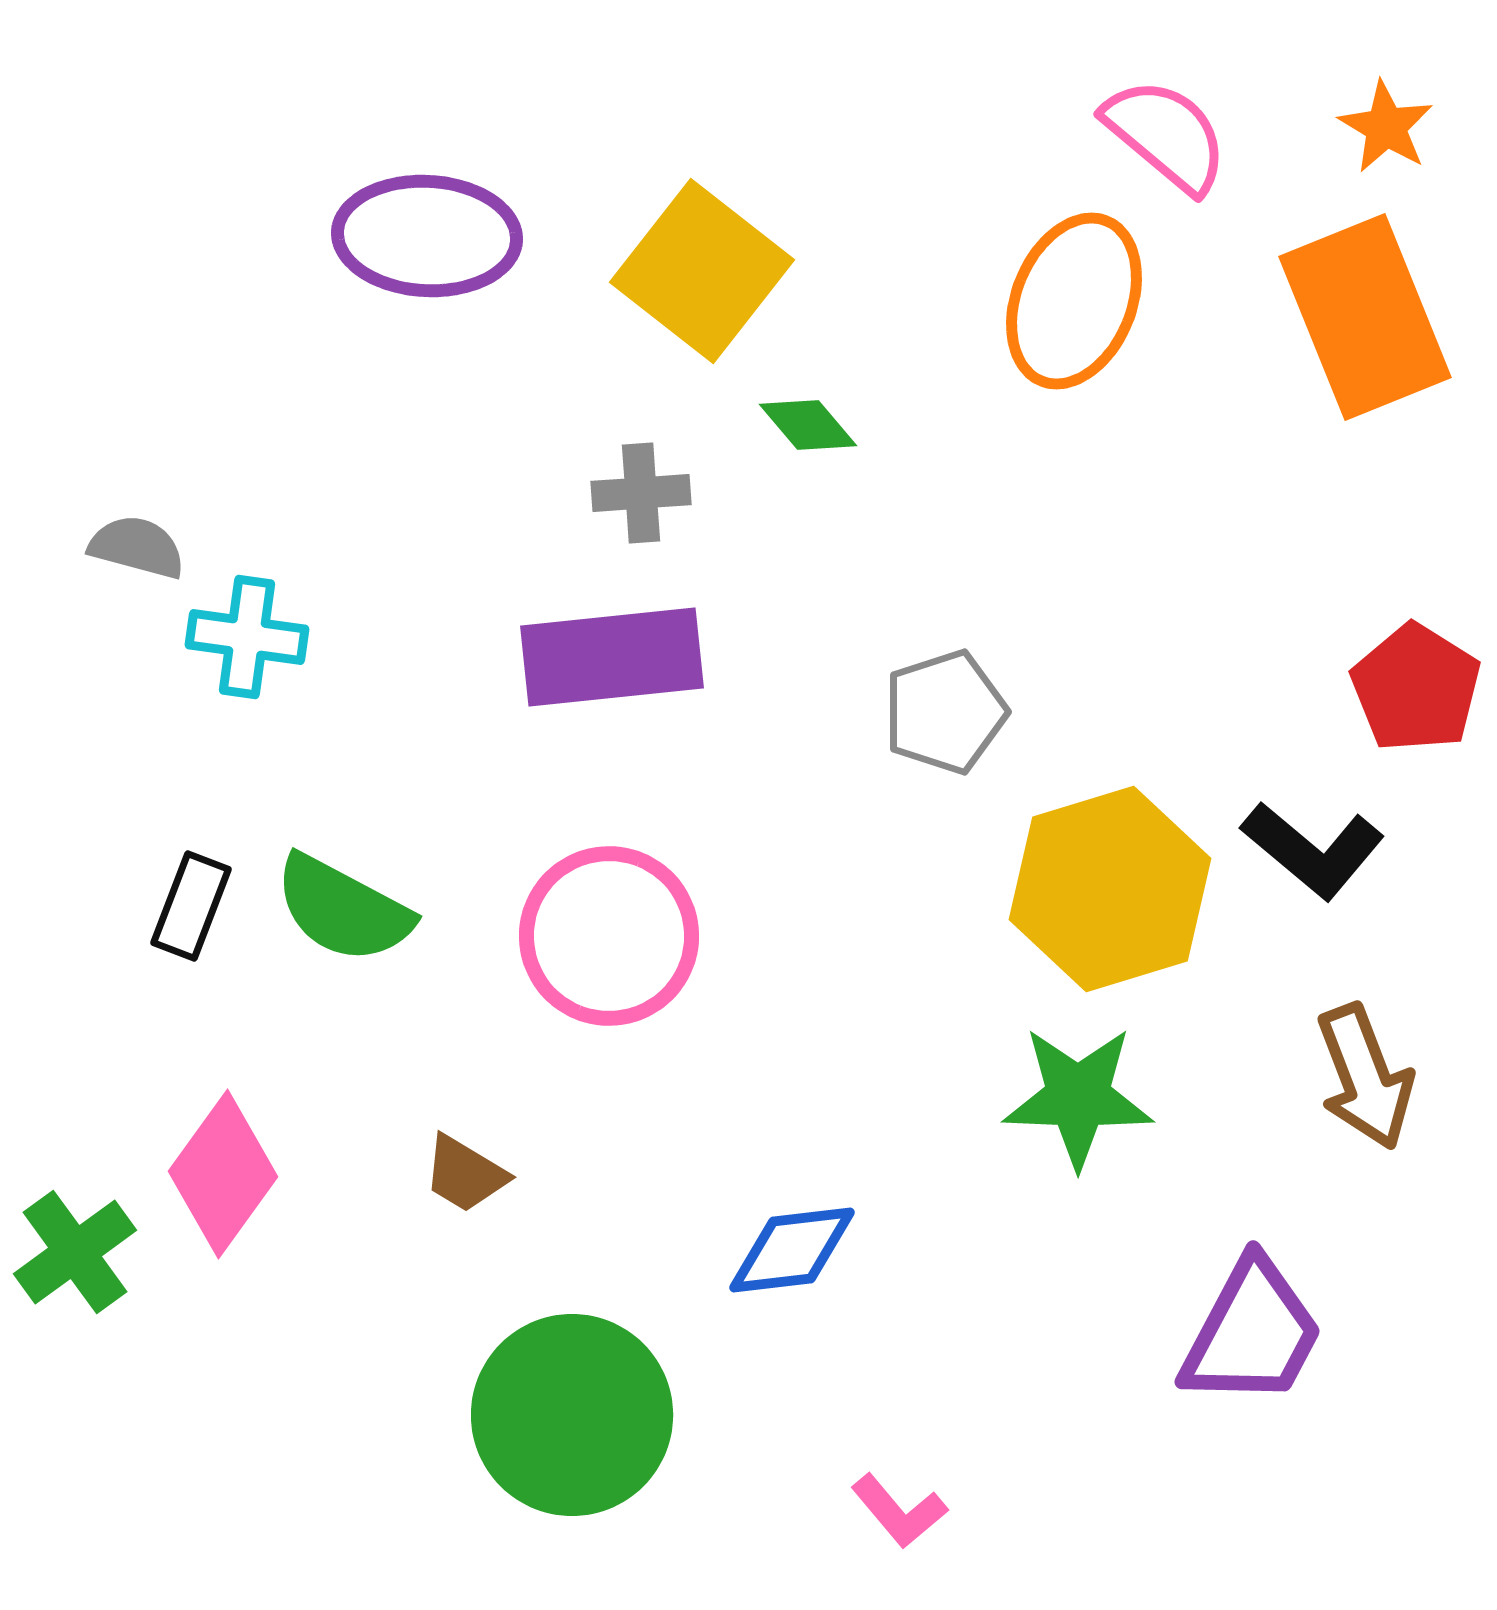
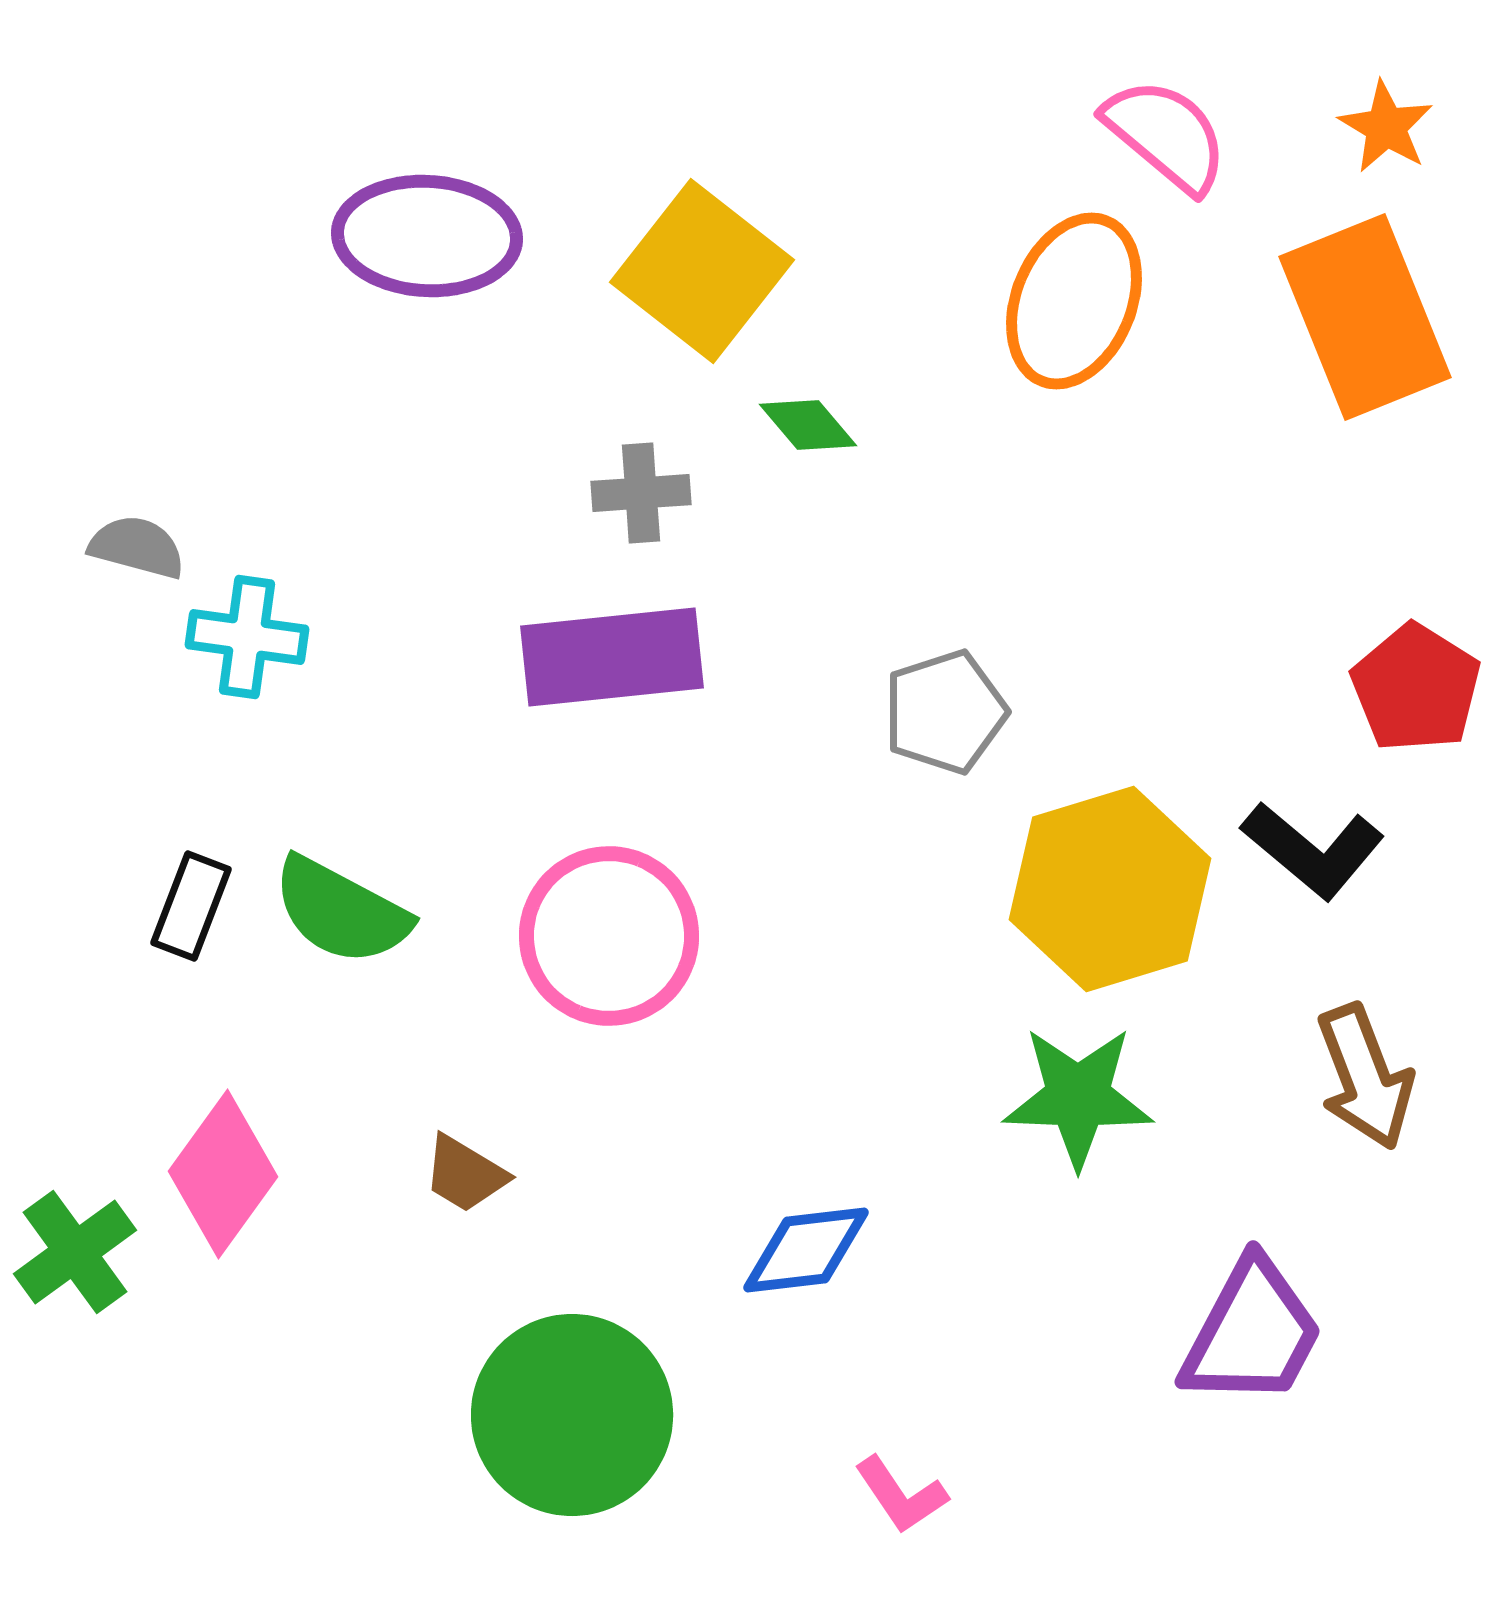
green semicircle: moved 2 px left, 2 px down
blue diamond: moved 14 px right
pink L-shape: moved 2 px right, 16 px up; rotated 6 degrees clockwise
